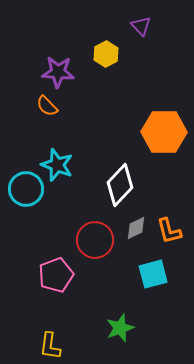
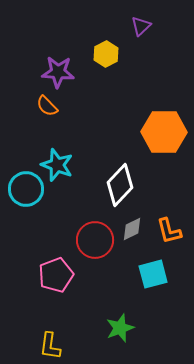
purple triangle: rotated 30 degrees clockwise
gray diamond: moved 4 px left, 1 px down
